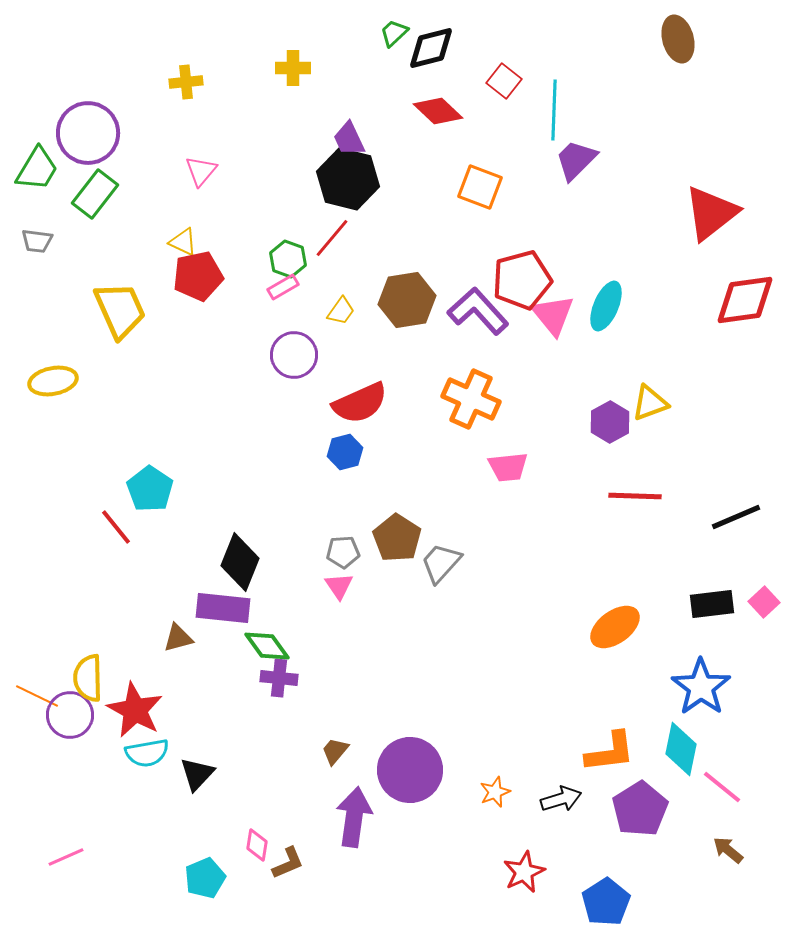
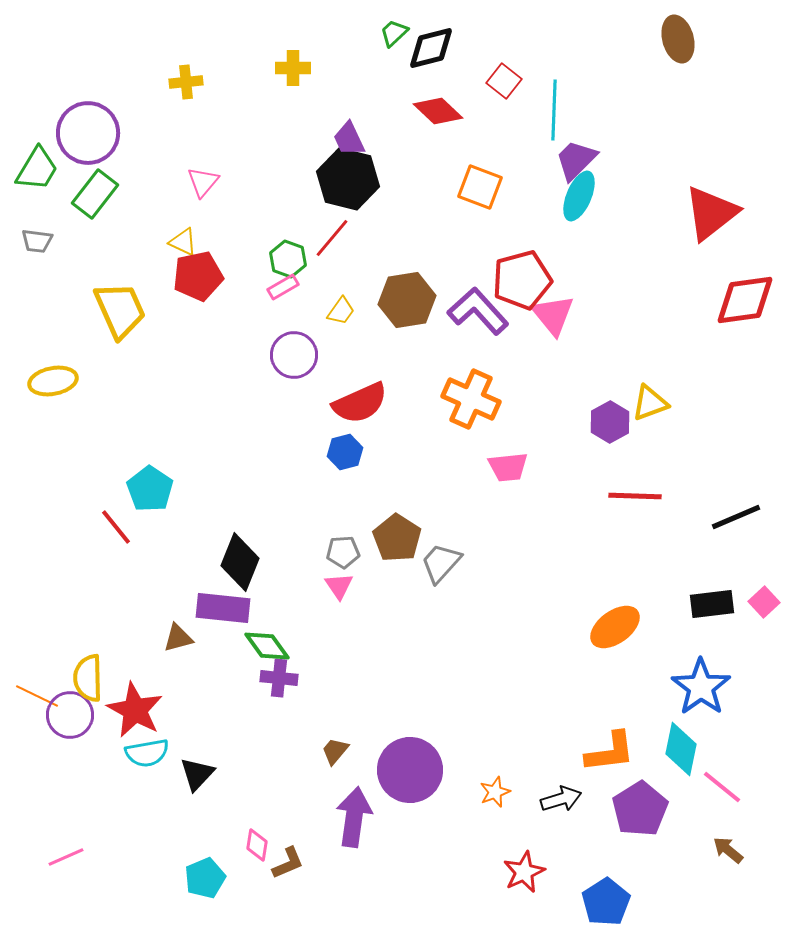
pink triangle at (201, 171): moved 2 px right, 11 px down
cyan ellipse at (606, 306): moved 27 px left, 110 px up
